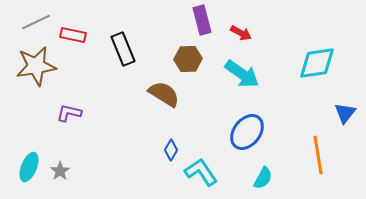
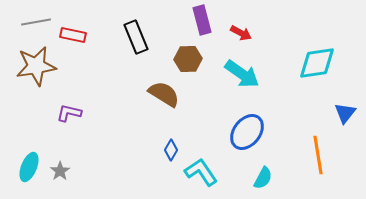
gray line: rotated 16 degrees clockwise
black rectangle: moved 13 px right, 12 px up
